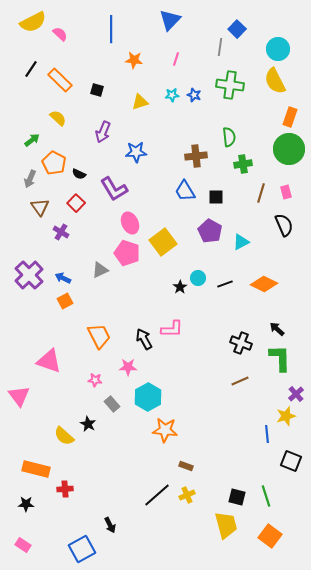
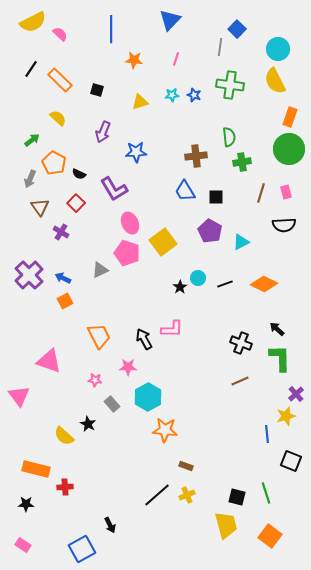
green cross at (243, 164): moved 1 px left, 2 px up
black semicircle at (284, 225): rotated 110 degrees clockwise
red cross at (65, 489): moved 2 px up
green line at (266, 496): moved 3 px up
